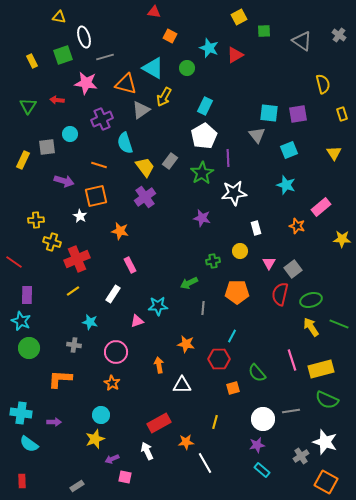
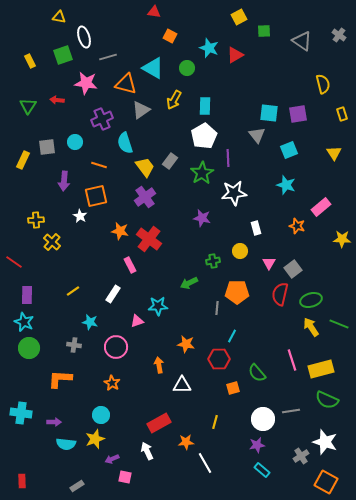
gray line at (105, 57): moved 3 px right
yellow rectangle at (32, 61): moved 2 px left
yellow arrow at (164, 97): moved 10 px right, 3 px down
cyan rectangle at (205, 106): rotated 24 degrees counterclockwise
cyan circle at (70, 134): moved 5 px right, 8 px down
purple arrow at (64, 181): rotated 78 degrees clockwise
yellow cross at (52, 242): rotated 24 degrees clockwise
red cross at (77, 259): moved 72 px right, 20 px up; rotated 30 degrees counterclockwise
gray line at (203, 308): moved 14 px right
cyan star at (21, 321): moved 3 px right, 1 px down
pink circle at (116, 352): moved 5 px up
cyan semicircle at (29, 444): moved 37 px right; rotated 30 degrees counterclockwise
